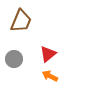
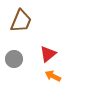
orange arrow: moved 3 px right
